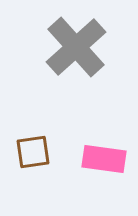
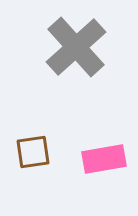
pink rectangle: rotated 18 degrees counterclockwise
